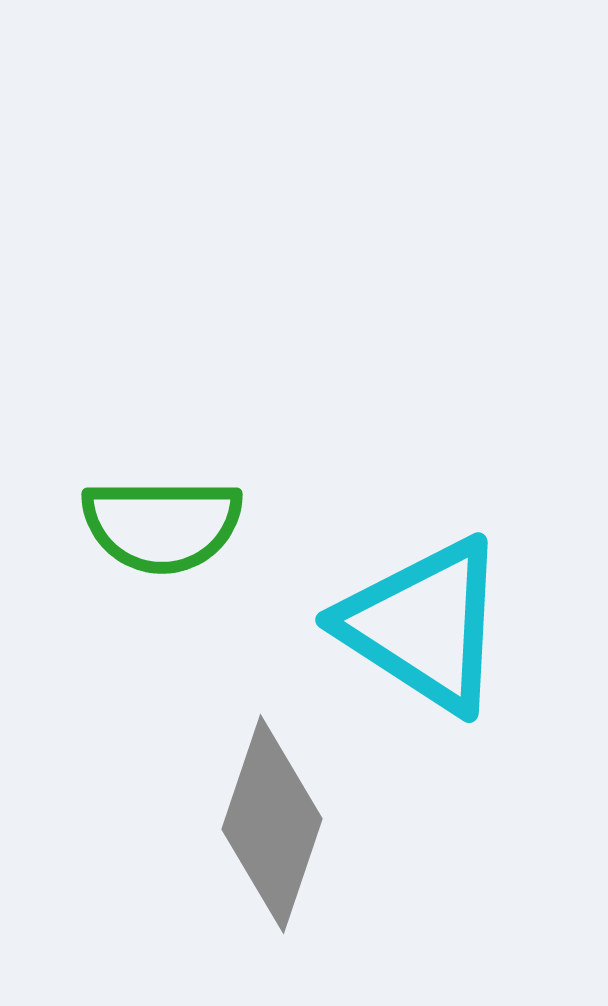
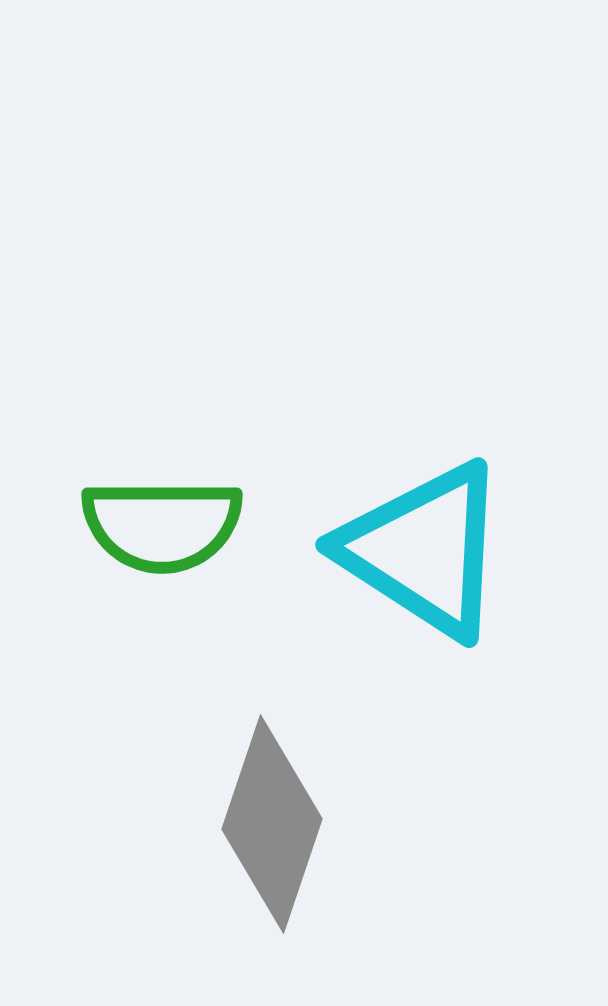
cyan triangle: moved 75 px up
